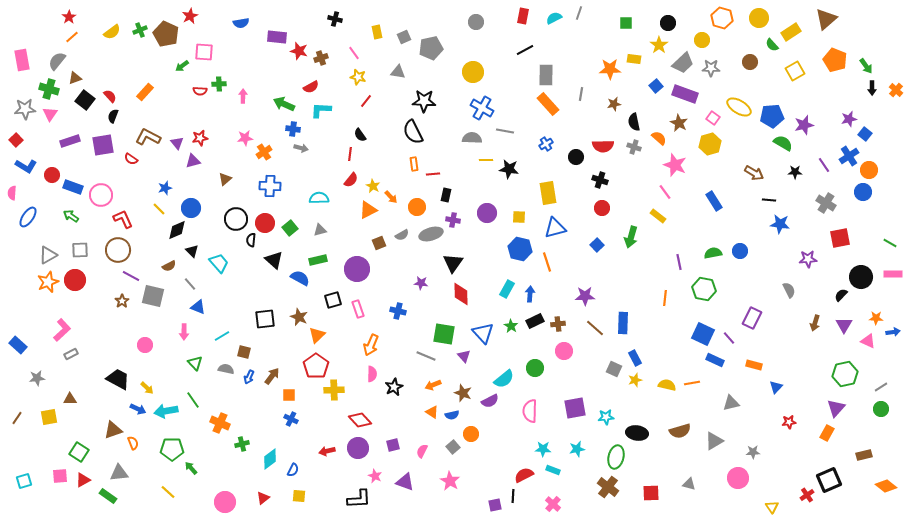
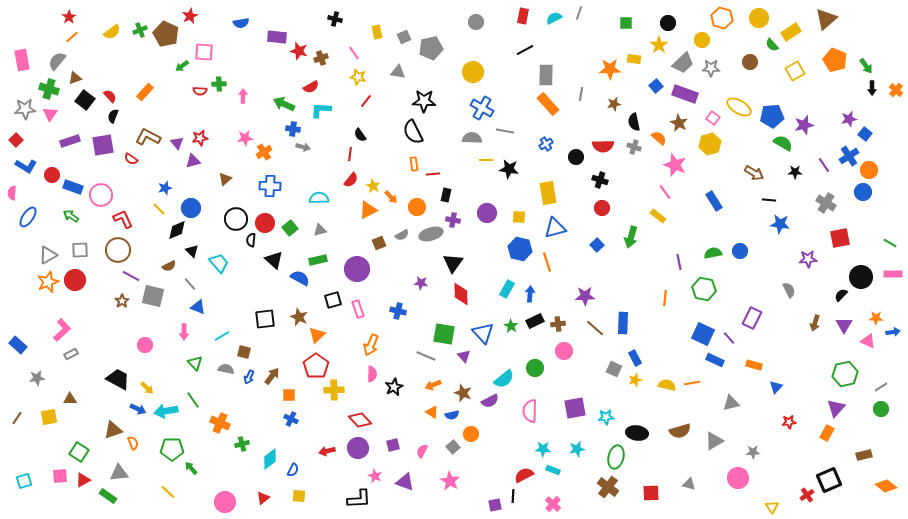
gray arrow at (301, 148): moved 2 px right, 1 px up
